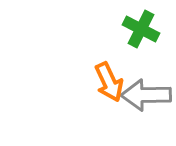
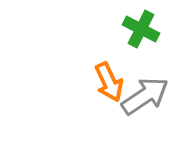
gray arrow: moved 1 px left, 1 px down; rotated 147 degrees clockwise
